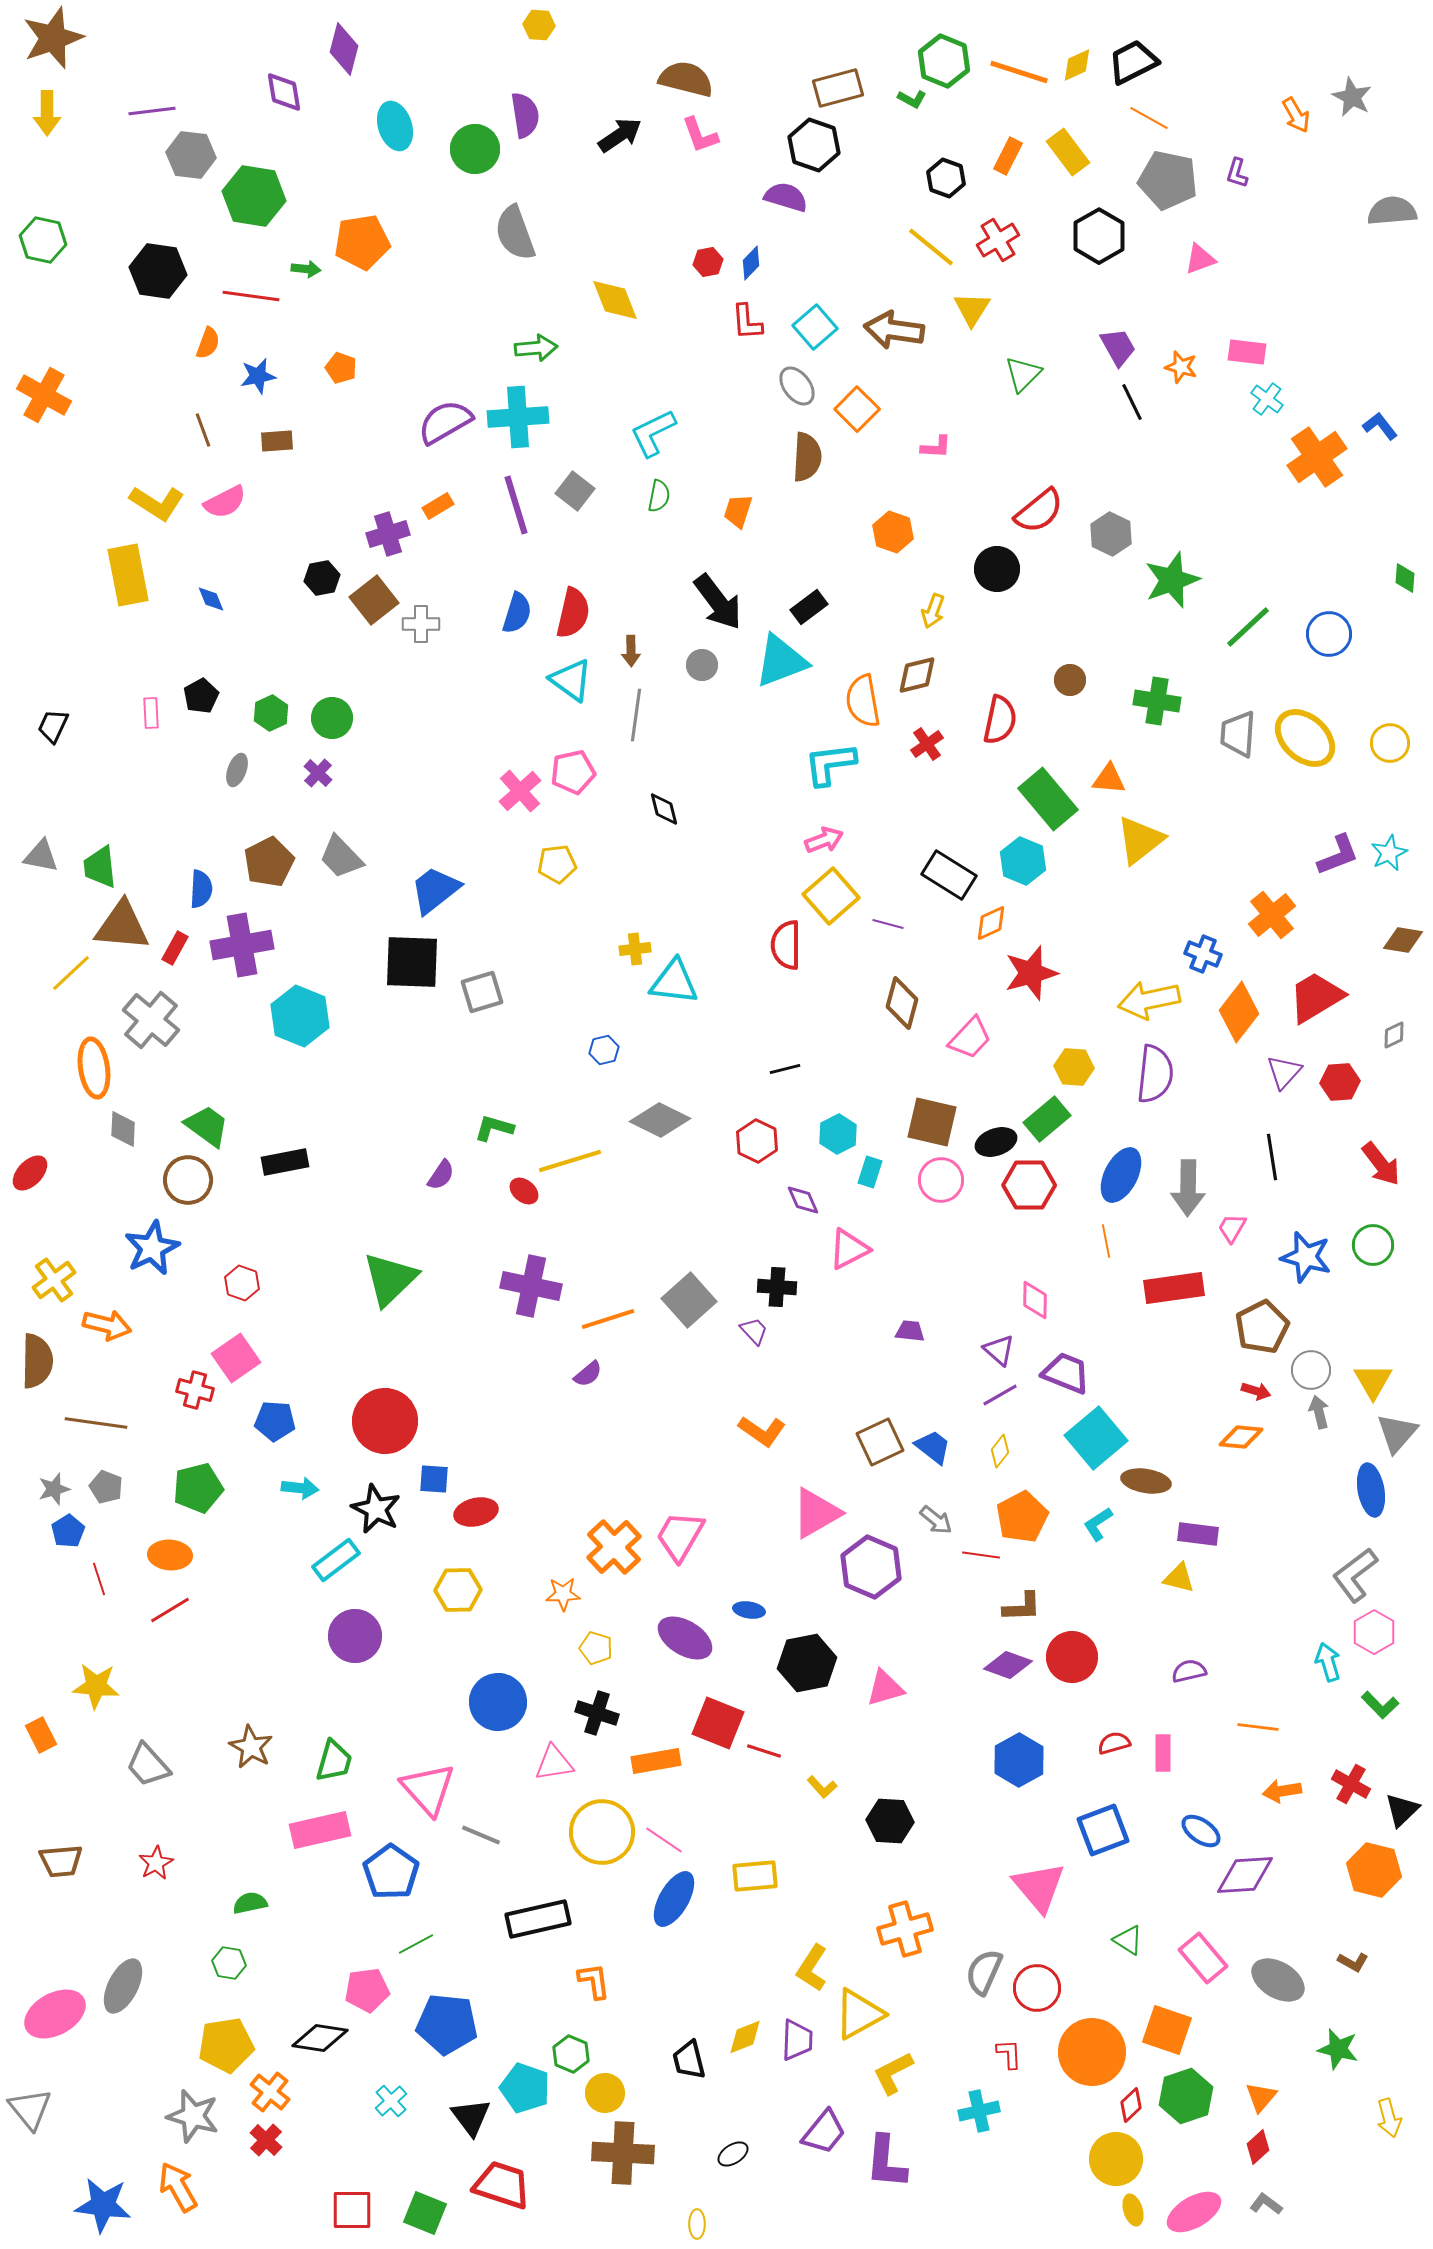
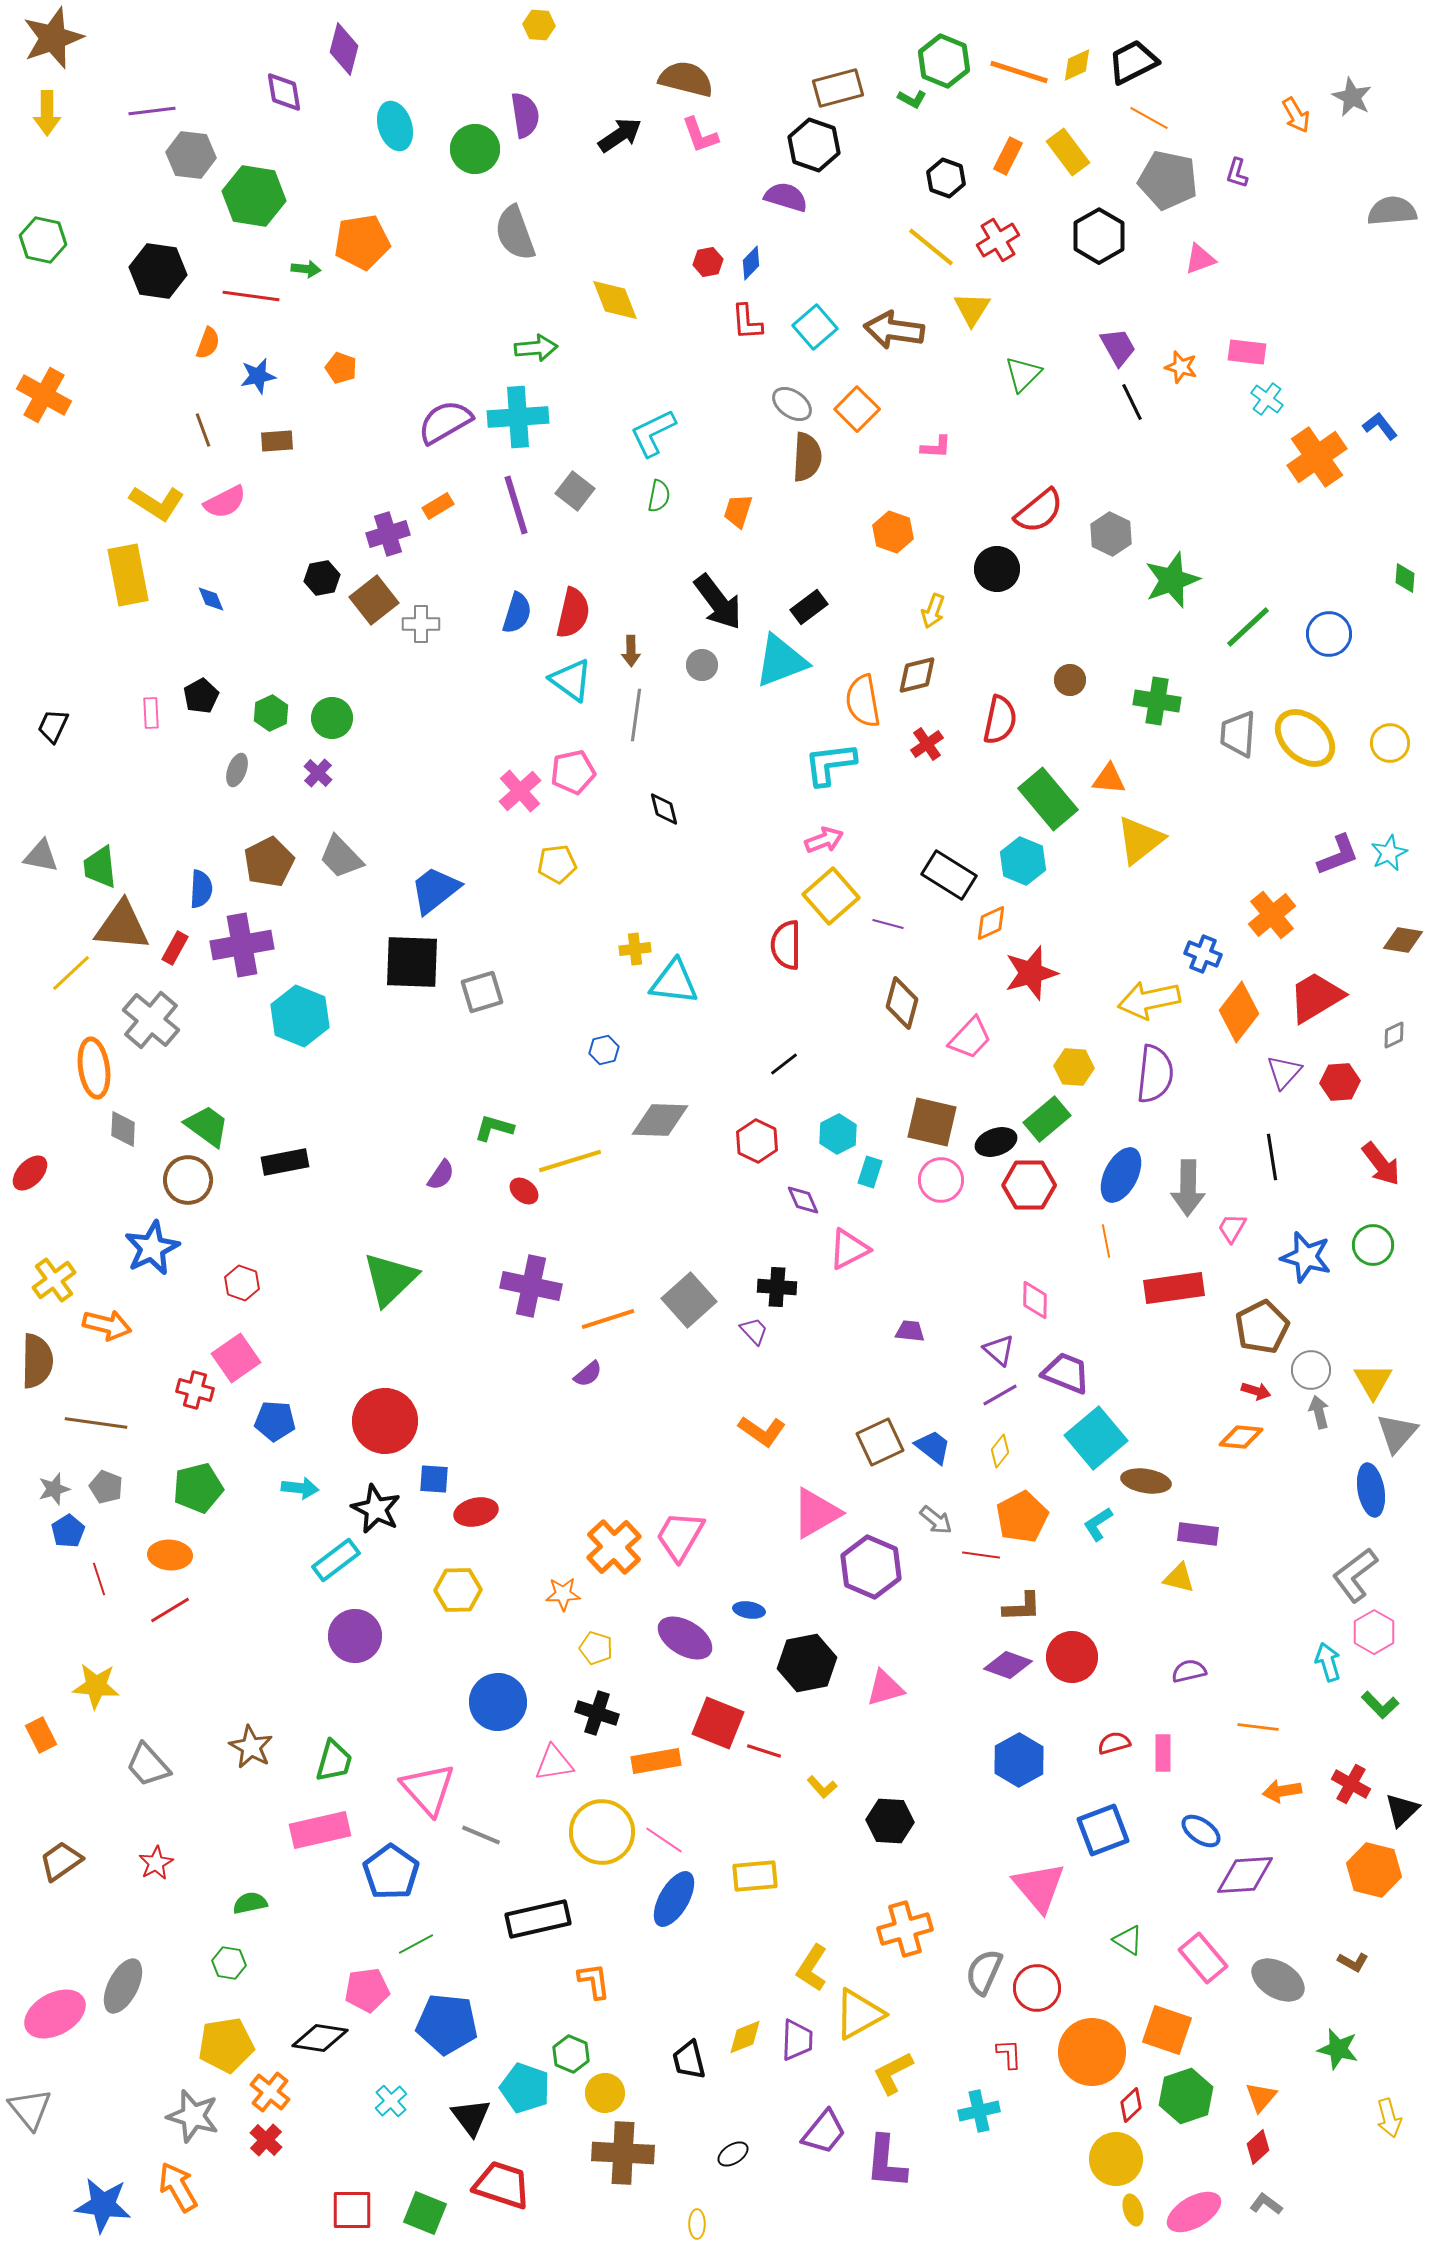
gray ellipse at (797, 386): moved 5 px left, 18 px down; rotated 18 degrees counterclockwise
black line at (785, 1069): moved 1 px left, 5 px up; rotated 24 degrees counterclockwise
gray diamond at (660, 1120): rotated 24 degrees counterclockwise
brown trapezoid at (61, 1861): rotated 150 degrees clockwise
